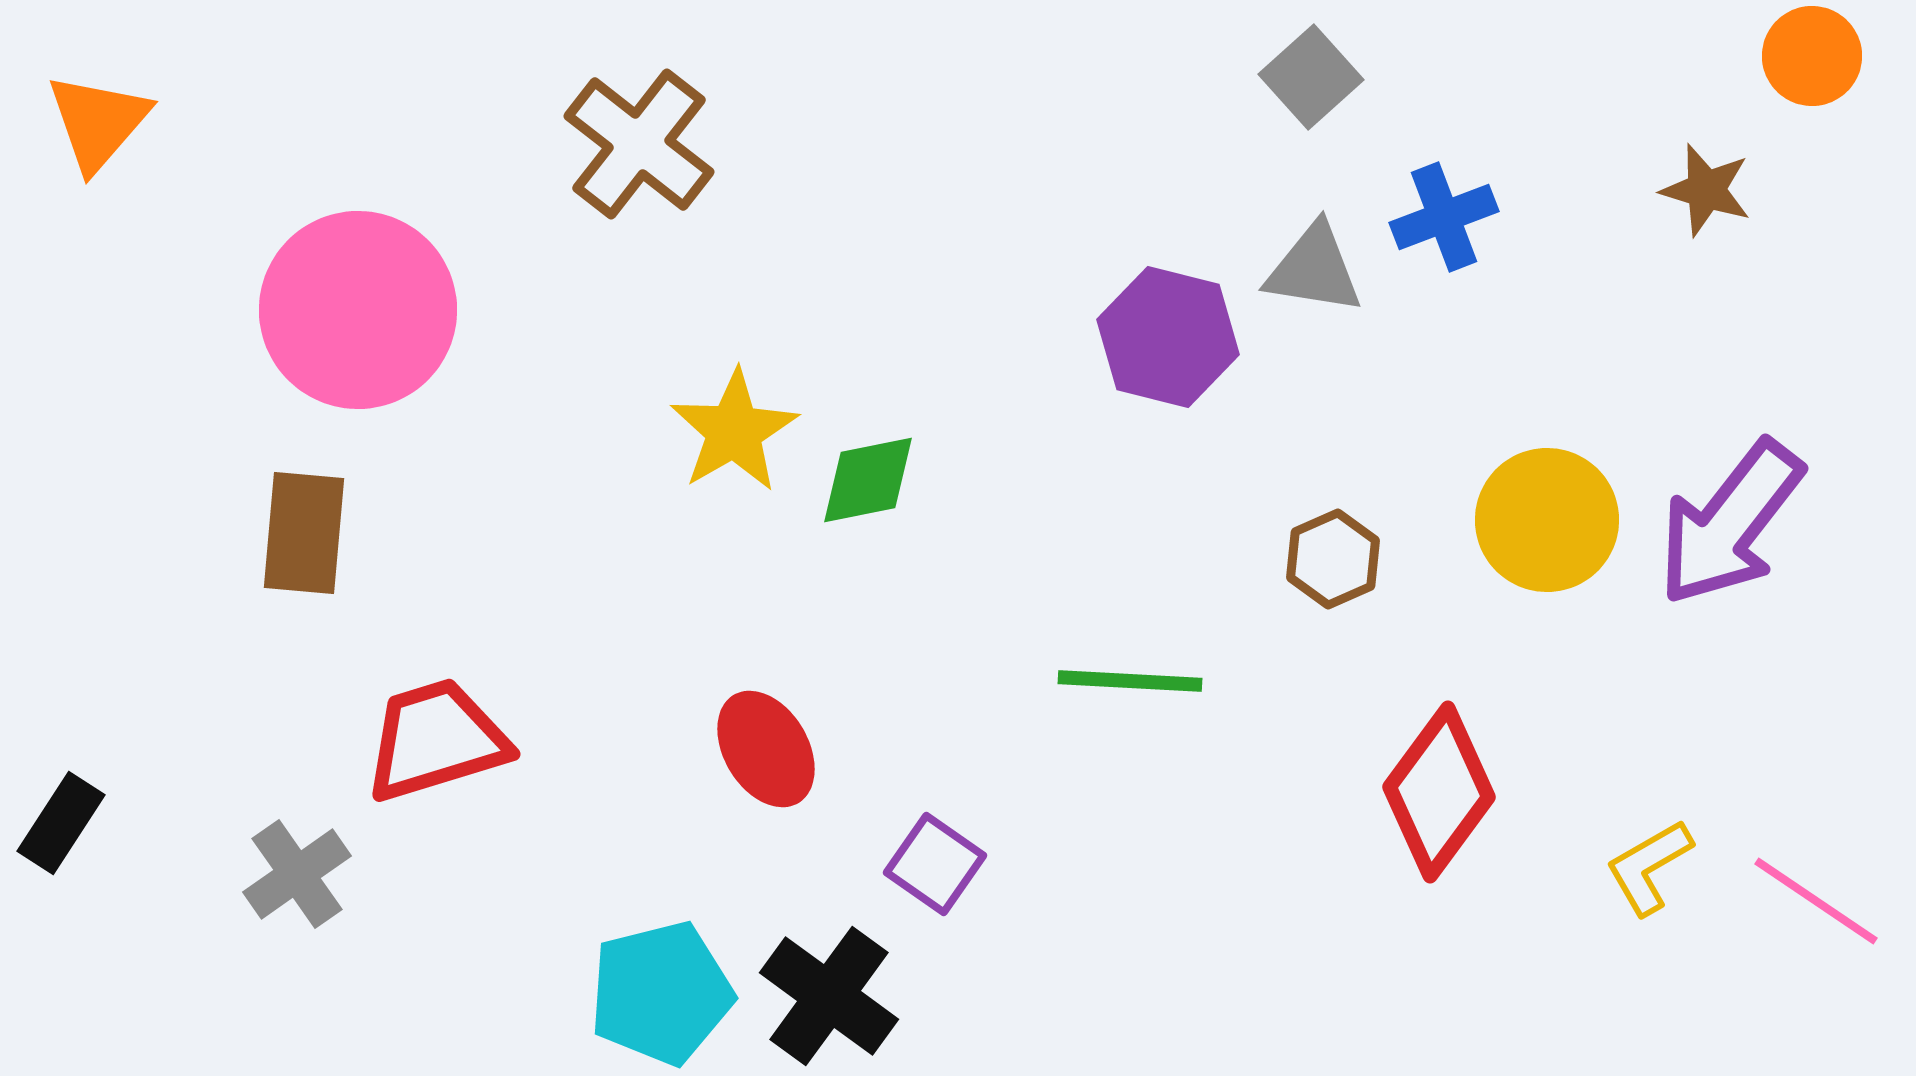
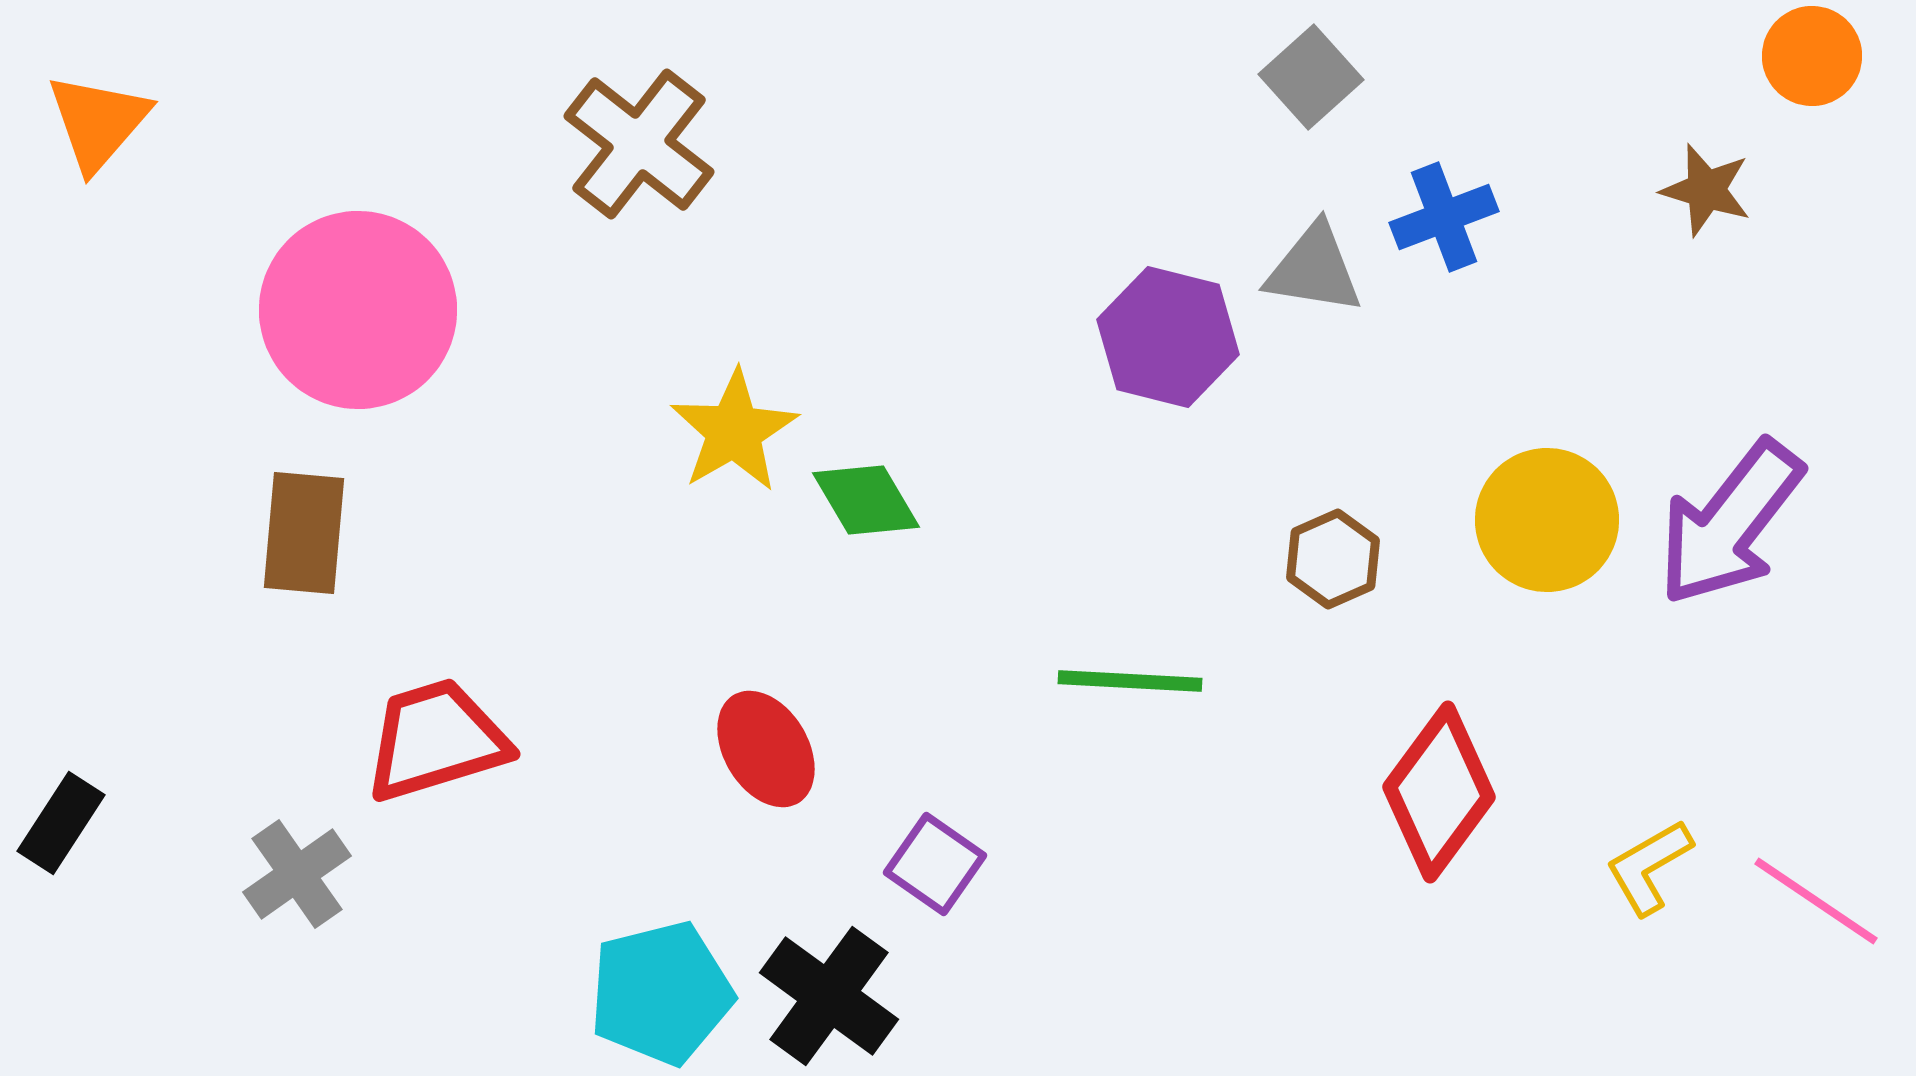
green diamond: moved 2 px left, 20 px down; rotated 71 degrees clockwise
